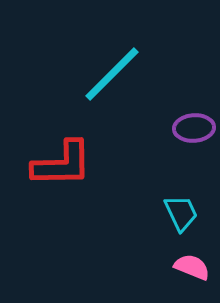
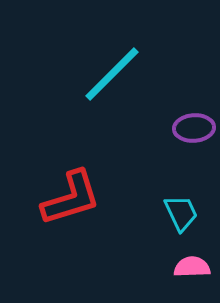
red L-shape: moved 9 px right, 34 px down; rotated 16 degrees counterclockwise
pink semicircle: rotated 24 degrees counterclockwise
